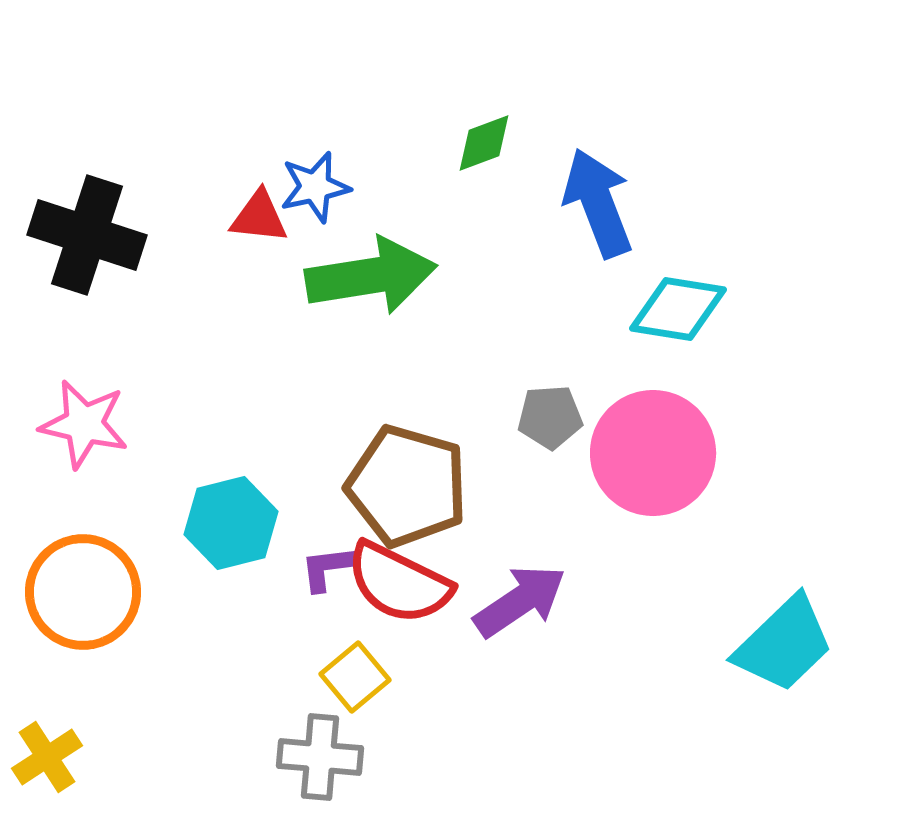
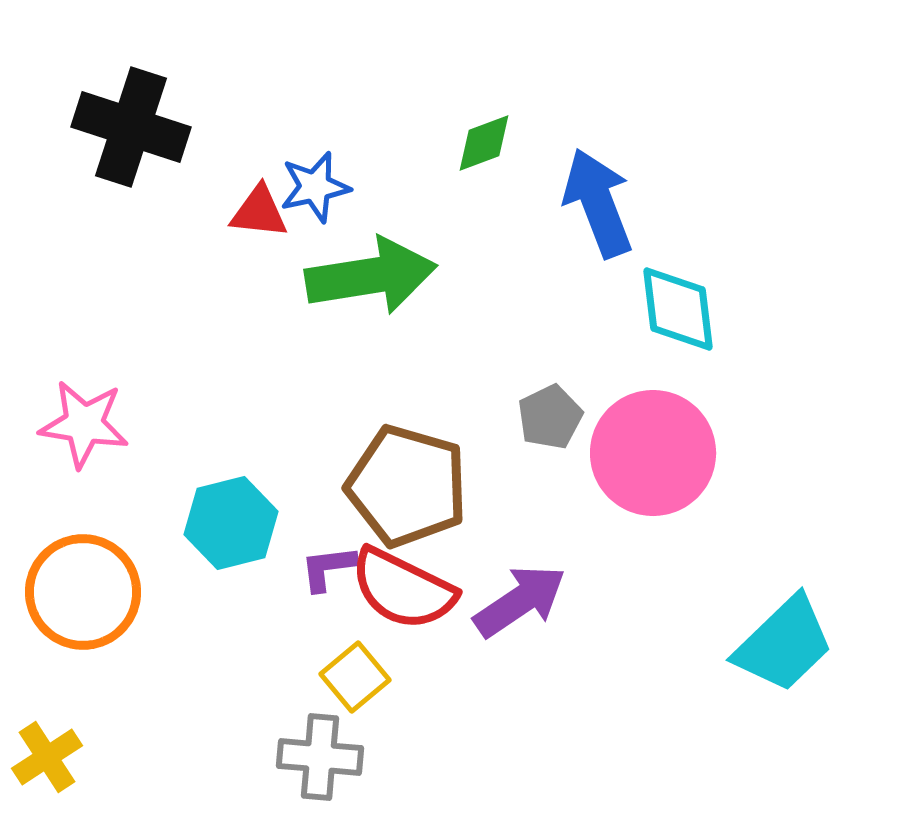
red triangle: moved 5 px up
black cross: moved 44 px right, 108 px up
cyan diamond: rotated 74 degrees clockwise
gray pentagon: rotated 22 degrees counterclockwise
pink star: rotated 4 degrees counterclockwise
red semicircle: moved 4 px right, 6 px down
